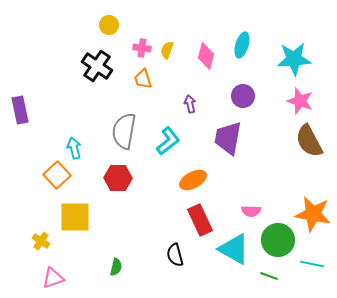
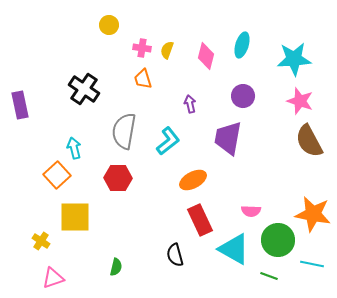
black cross: moved 13 px left, 23 px down
purple rectangle: moved 5 px up
